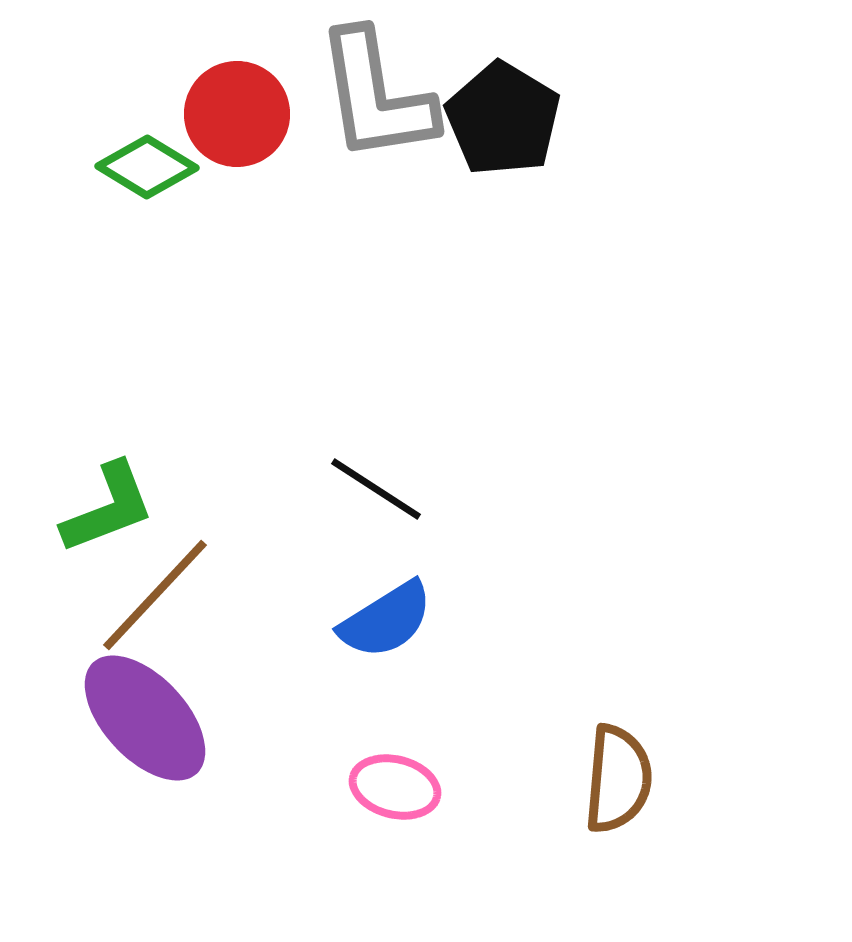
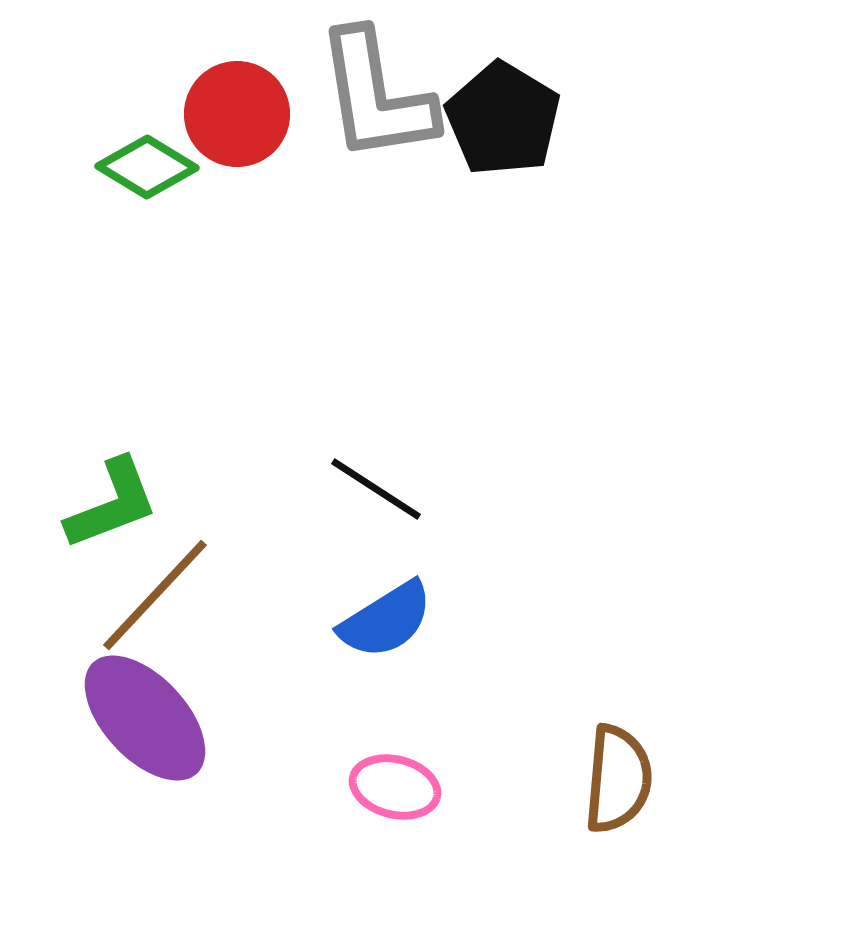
green L-shape: moved 4 px right, 4 px up
